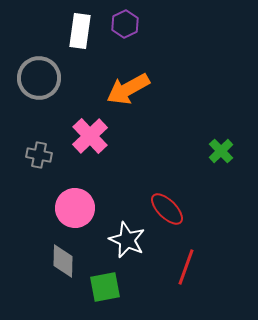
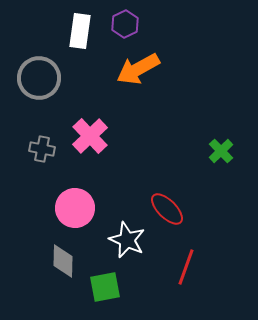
orange arrow: moved 10 px right, 20 px up
gray cross: moved 3 px right, 6 px up
